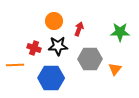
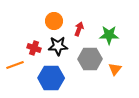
green star: moved 11 px left, 3 px down
orange line: rotated 18 degrees counterclockwise
